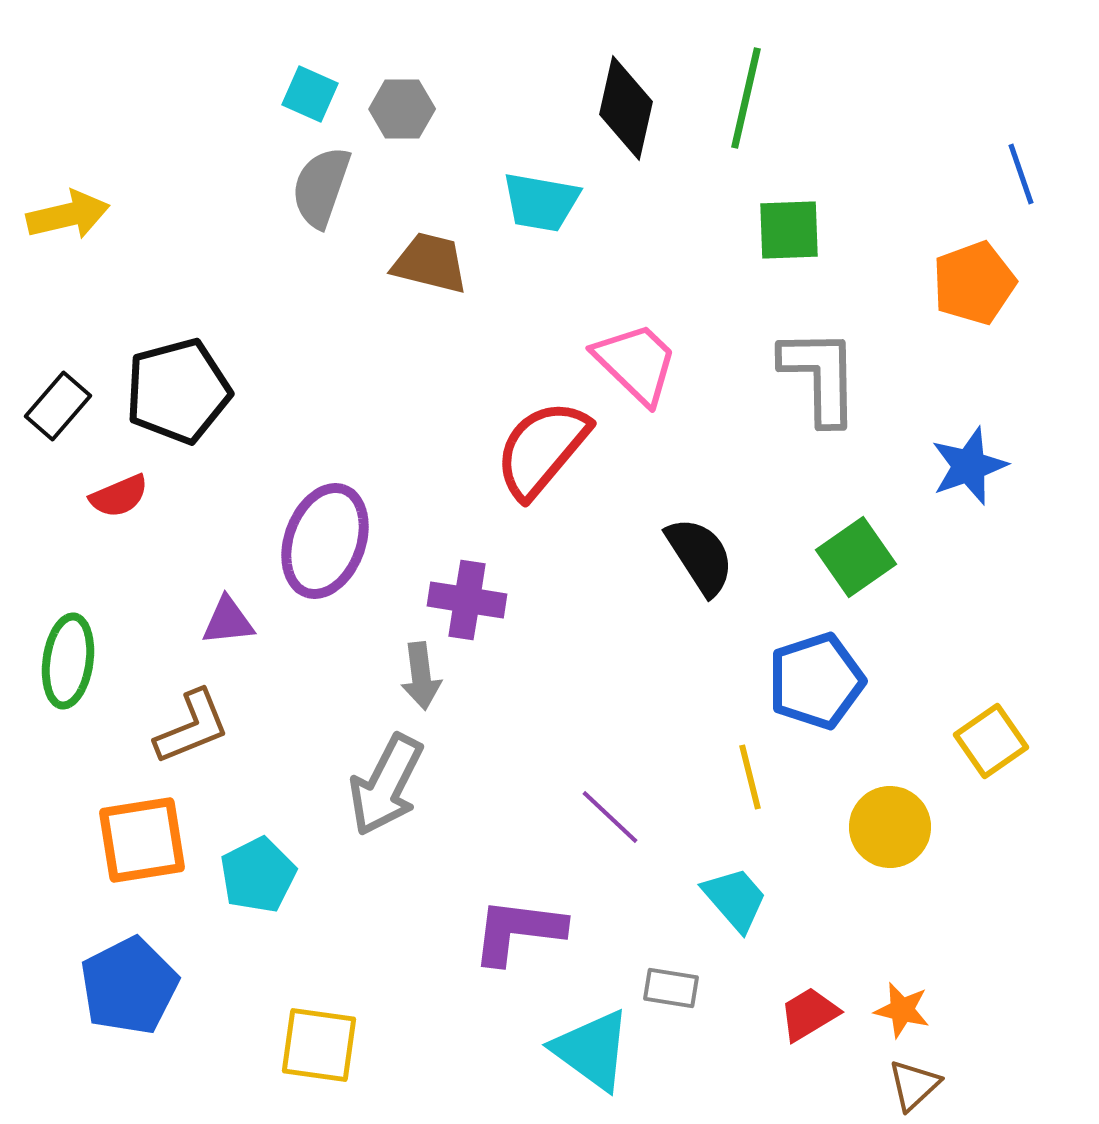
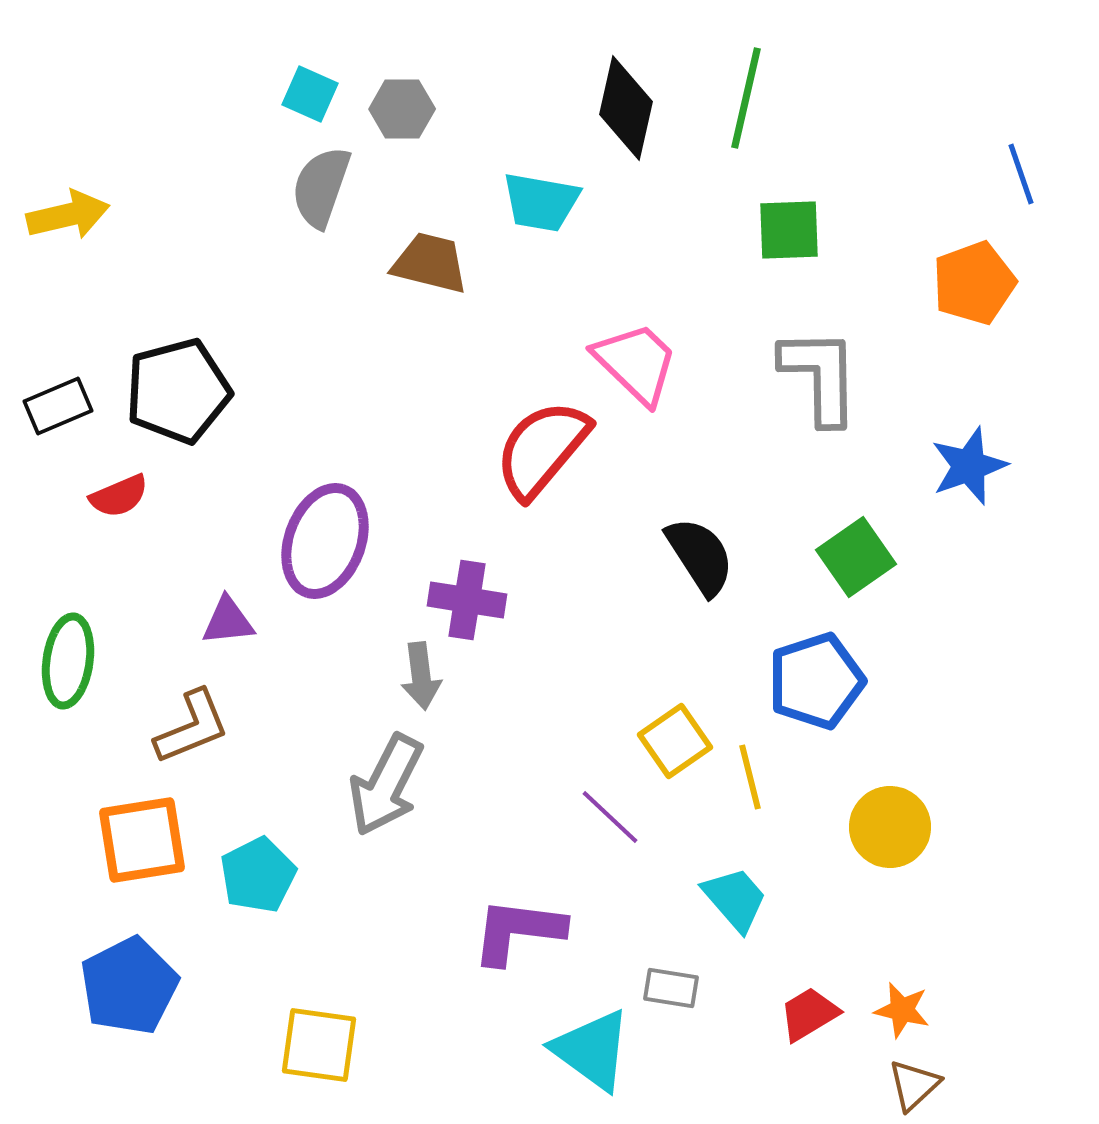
black rectangle at (58, 406): rotated 26 degrees clockwise
yellow square at (991, 741): moved 316 px left
